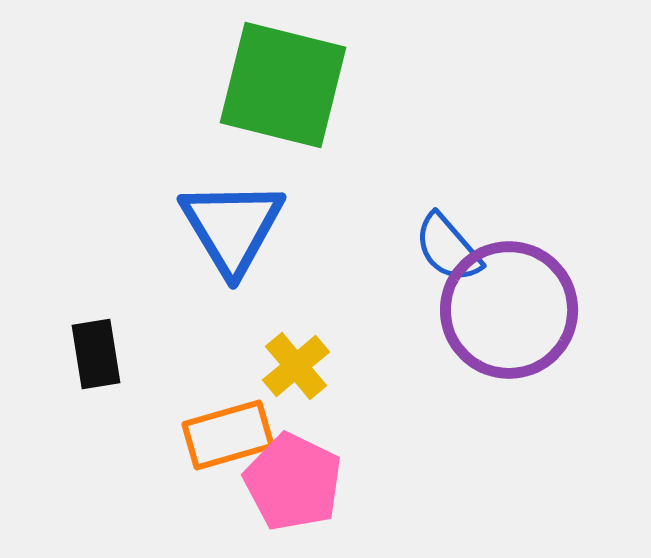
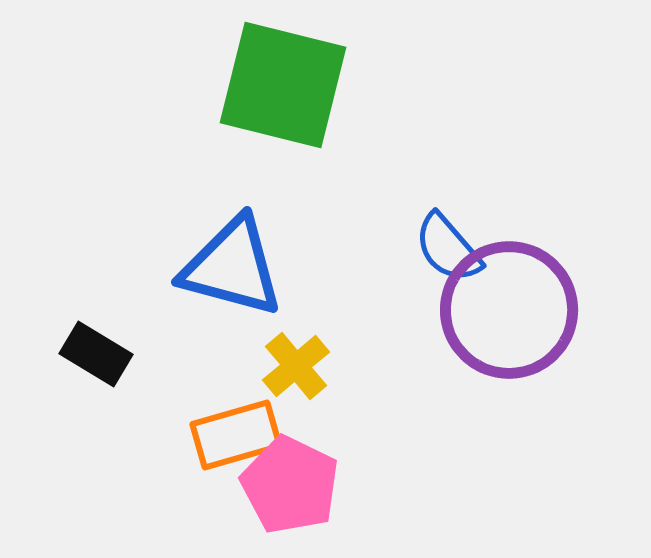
blue triangle: moved 40 px down; rotated 44 degrees counterclockwise
black rectangle: rotated 50 degrees counterclockwise
orange rectangle: moved 8 px right
pink pentagon: moved 3 px left, 3 px down
